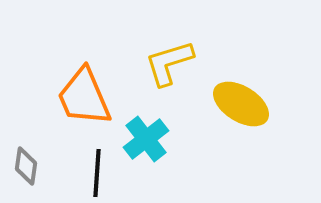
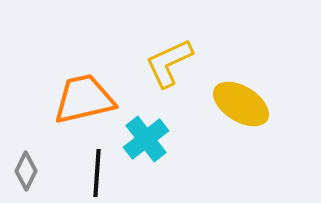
yellow L-shape: rotated 8 degrees counterclockwise
orange trapezoid: moved 2 px down; rotated 100 degrees clockwise
gray diamond: moved 5 px down; rotated 18 degrees clockwise
